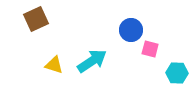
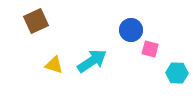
brown square: moved 2 px down
